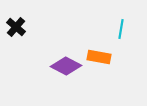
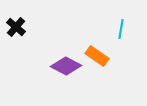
orange rectangle: moved 2 px left, 1 px up; rotated 25 degrees clockwise
